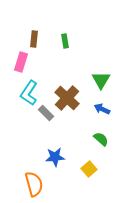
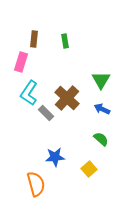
orange semicircle: moved 2 px right
